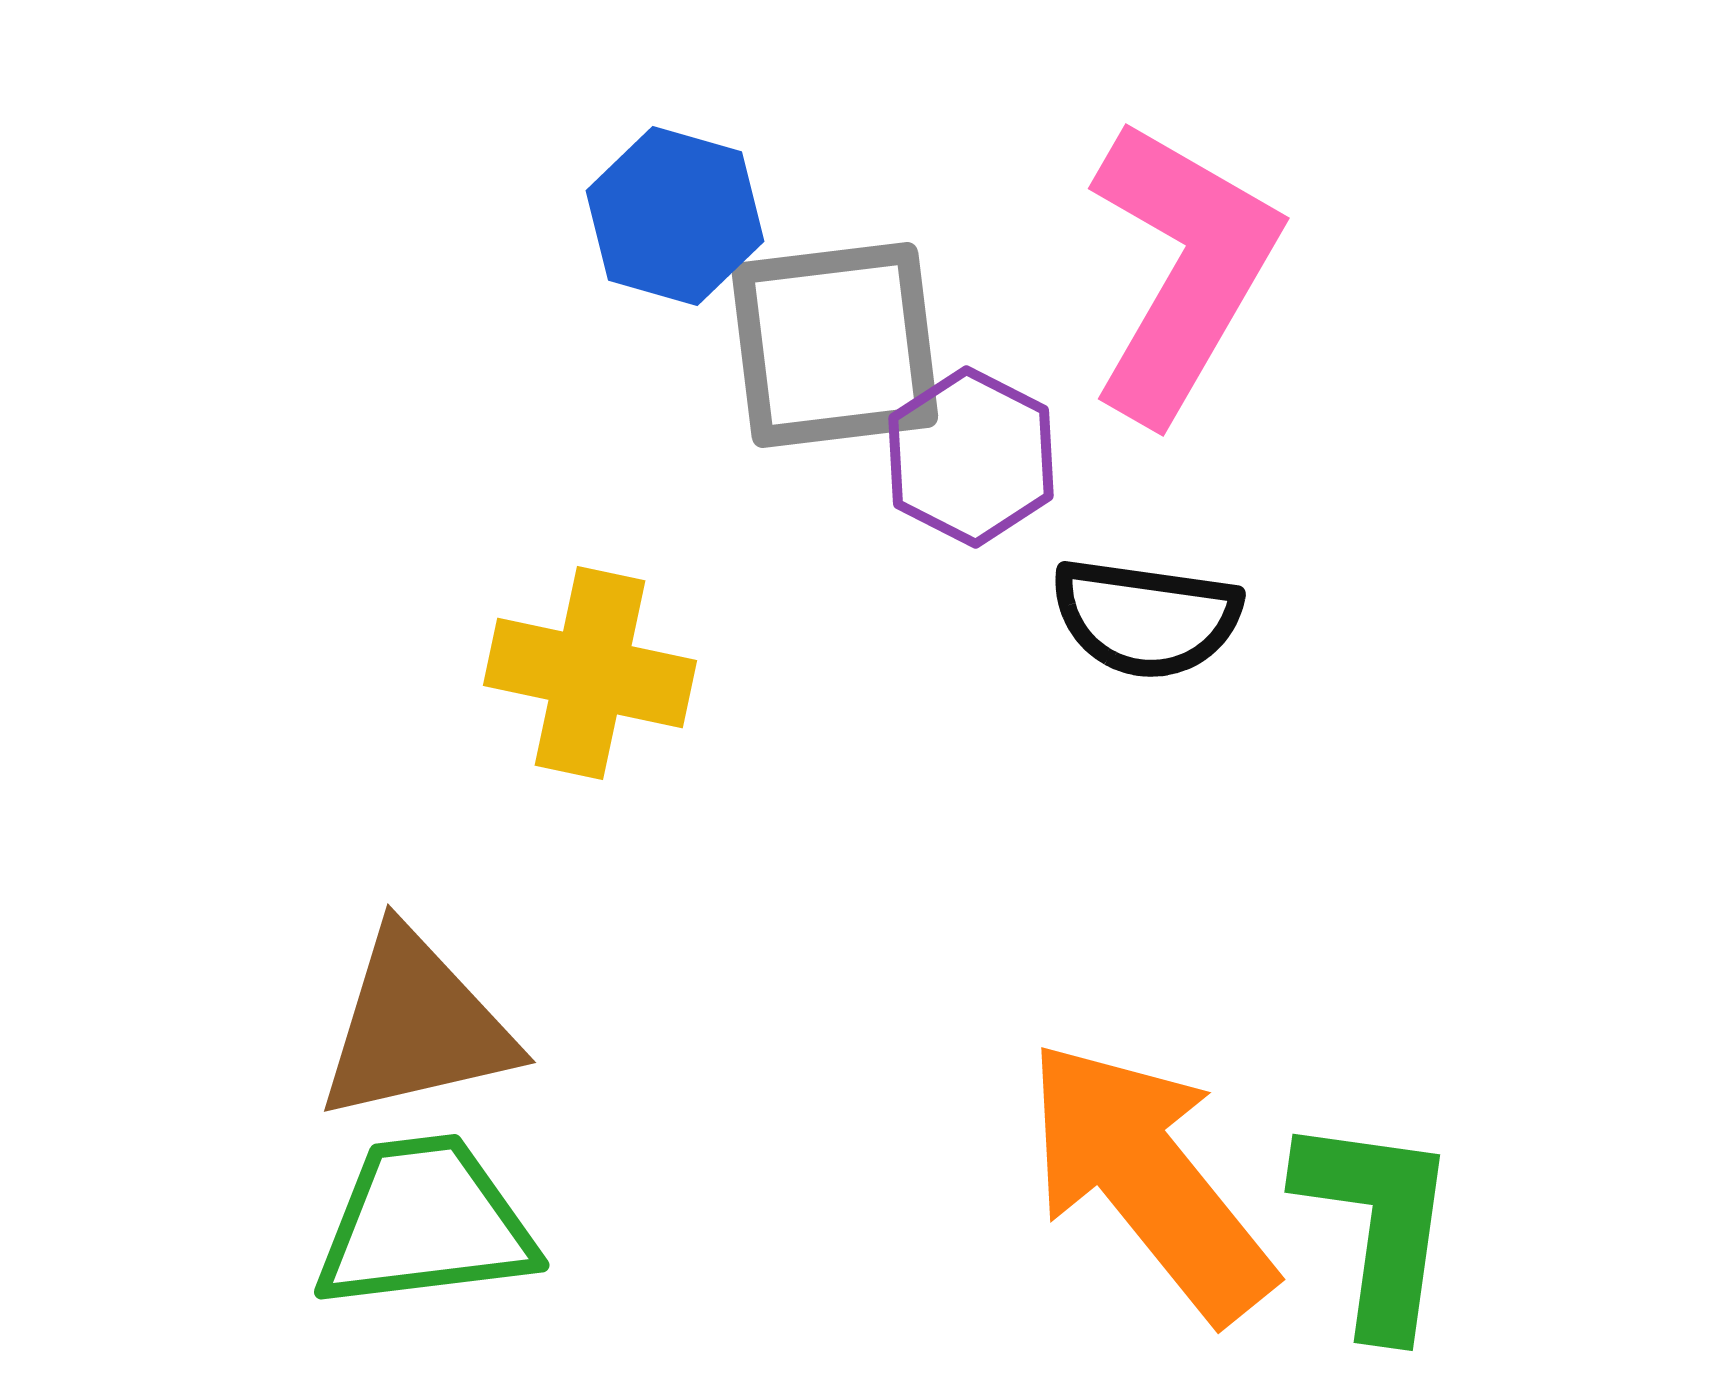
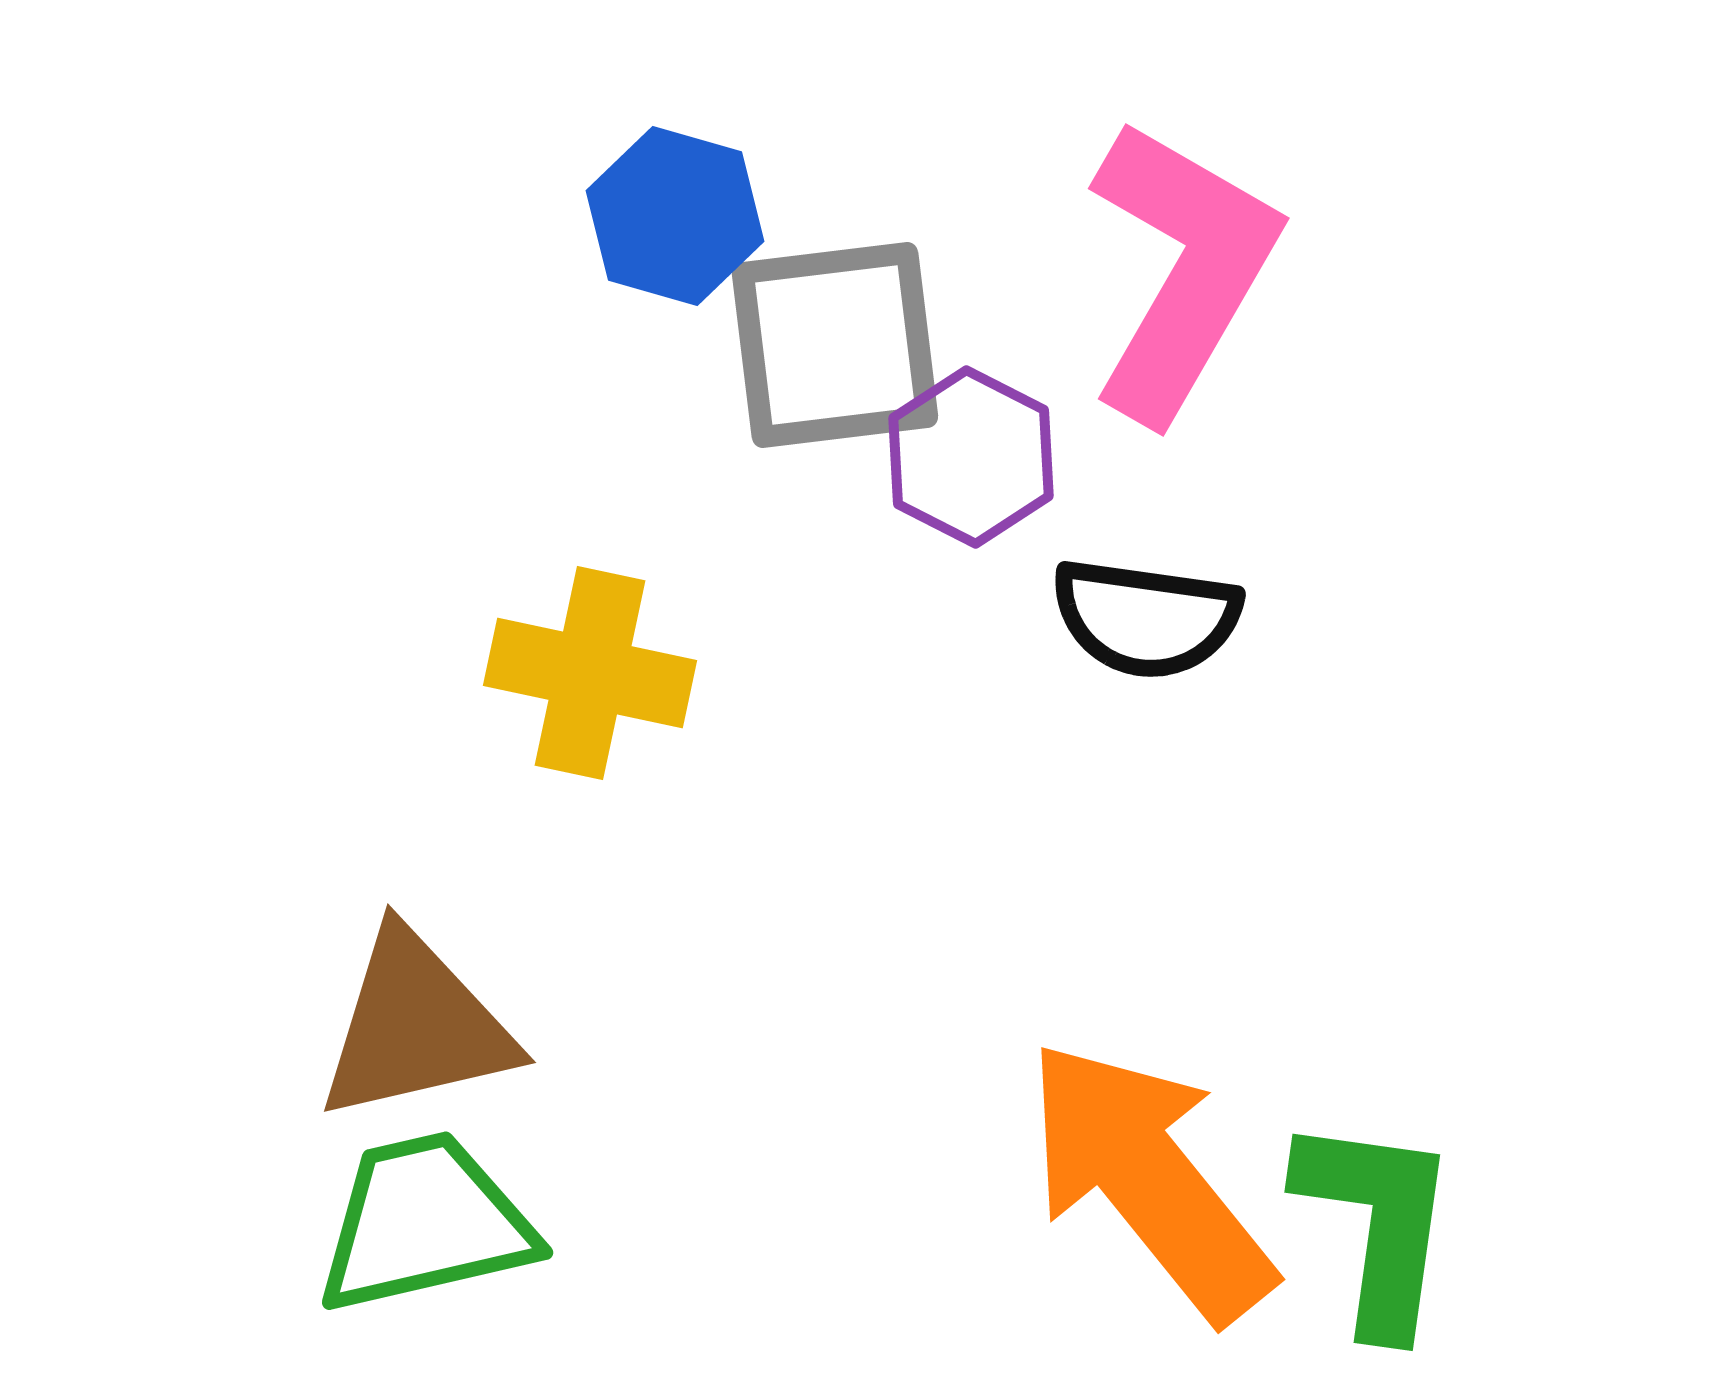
green trapezoid: rotated 6 degrees counterclockwise
